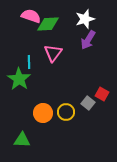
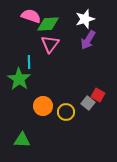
pink triangle: moved 3 px left, 9 px up
red square: moved 4 px left, 1 px down
orange circle: moved 7 px up
